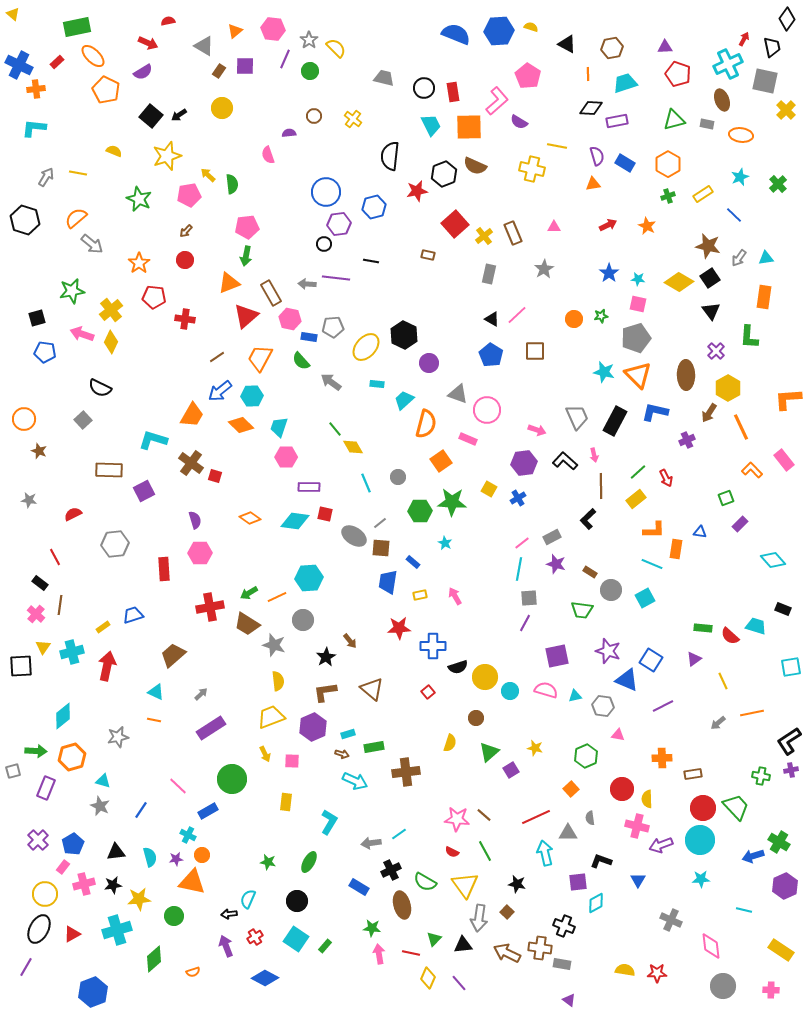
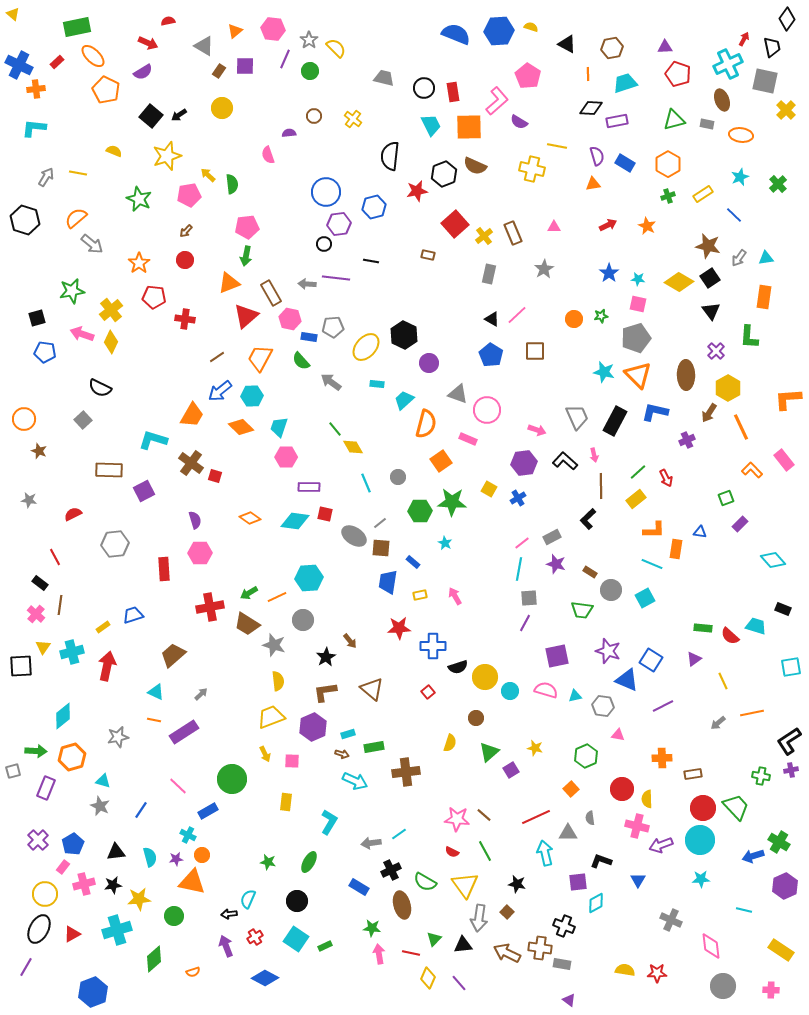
orange diamond at (241, 425): moved 2 px down
purple rectangle at (211, 728): moved 27 px left, 4 px down
green rectangle at (325, 946): rotated 24 degrees clockwise
